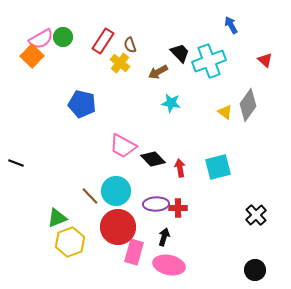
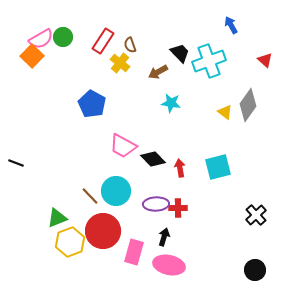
blue pentagon: moved 10 px right; rotated 16 degrees clockwise
red circle: moved 15 px left, 4 px down
